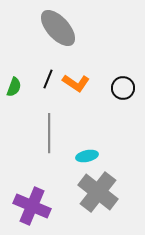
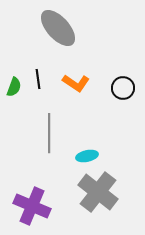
black line: moved 10 px left; rotated 30 degrees counterclockwise
